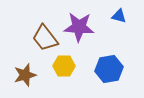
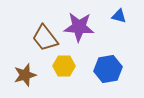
blue hexagon: moved 1 px left
